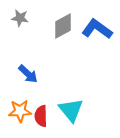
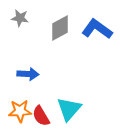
gray diamond: moved 3 px left, 2 px down
blue arrow: rotated 40 degrees counterclockwise
cyan triangle: moved 2 px left, 1 px up; rotated 20 degrees clockwise
red semicircle: rotated 30 degrees counterclockwise
